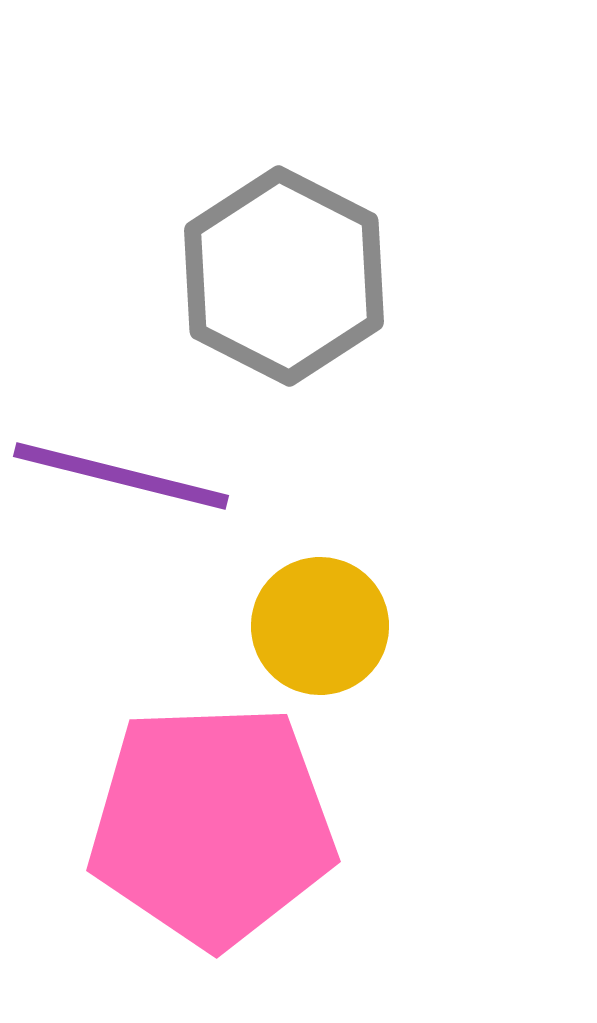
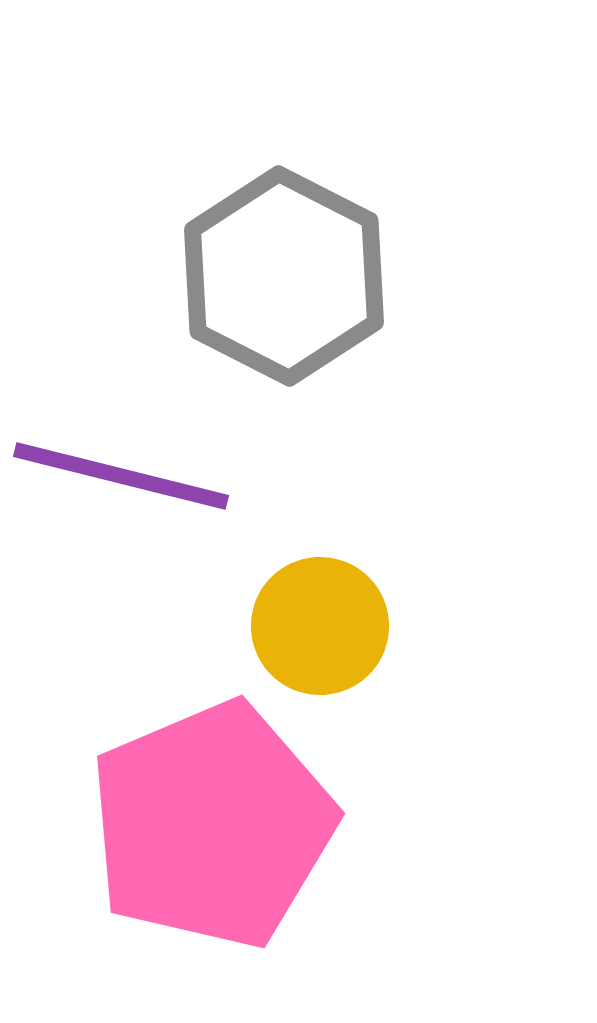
pink pentagon: rotated 21 degrees counterclockwise
